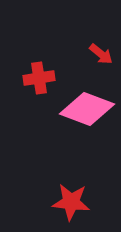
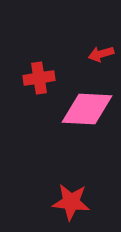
red arrow: rotated 125 degrees clockwise
pink diamond: rotated 18 degrees counterclockwise
